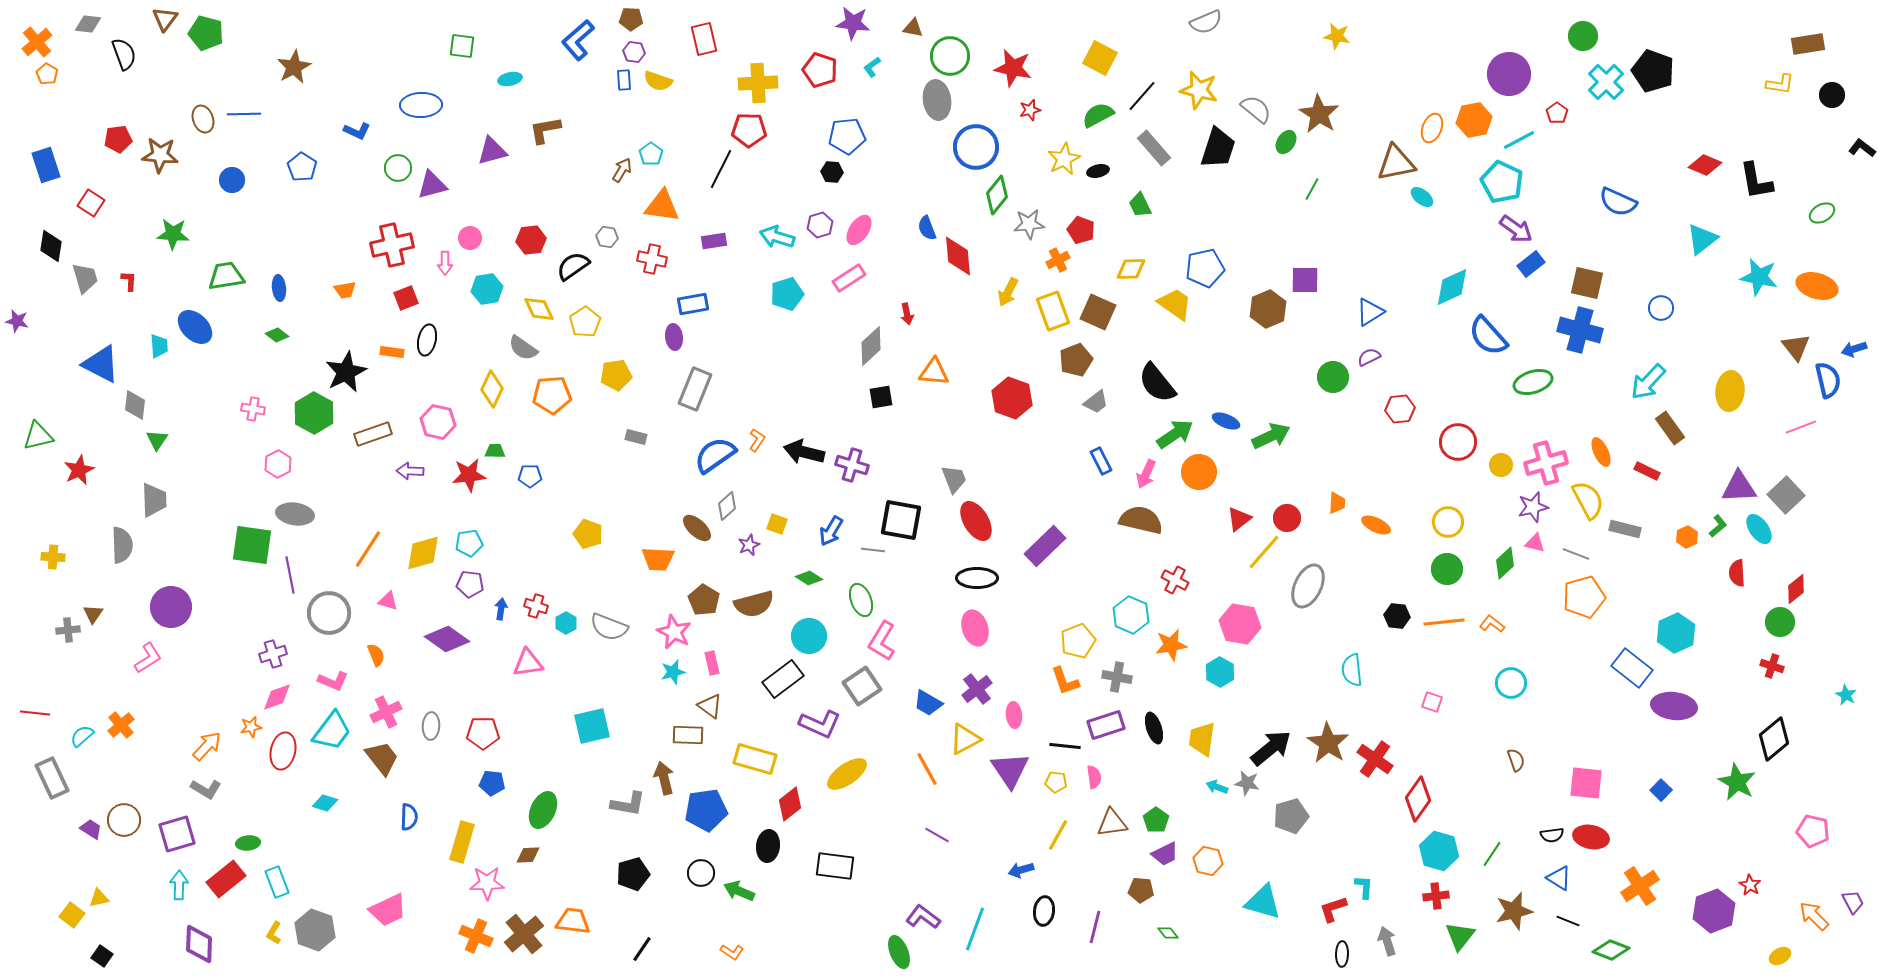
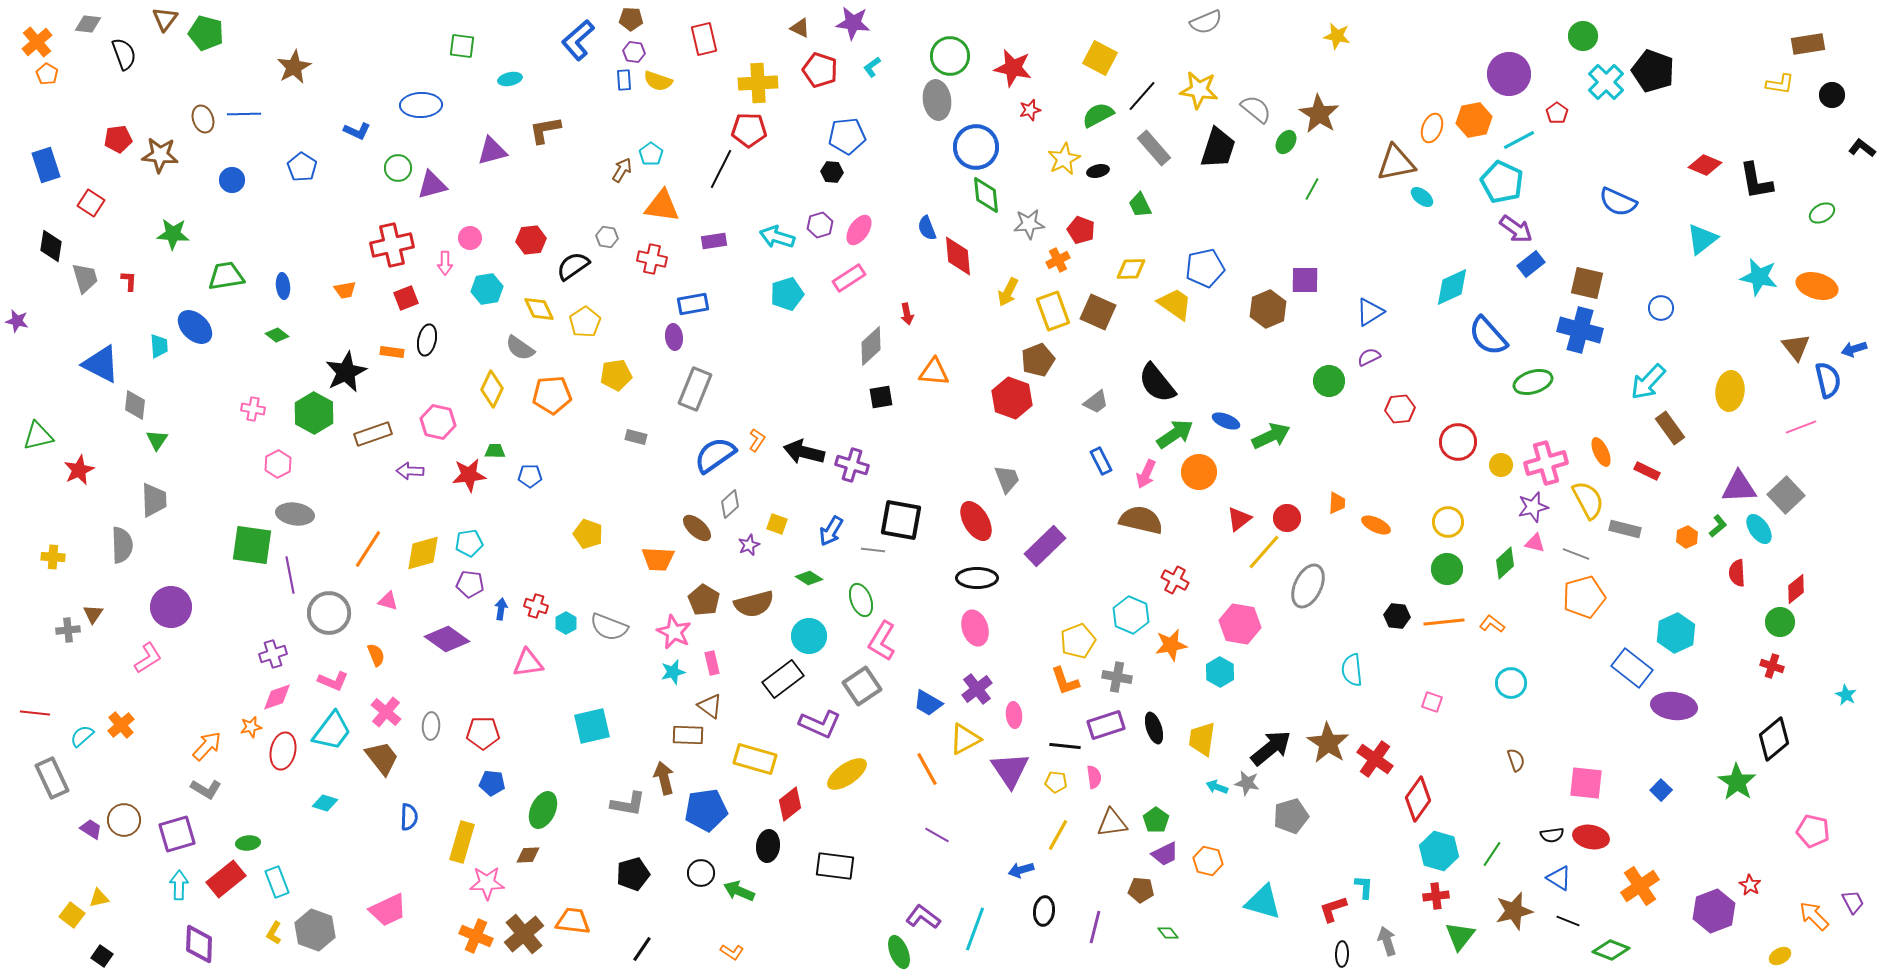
brown triangle at (913, 28): moved 113 px left; rotated 15 degrees clockwise
yellow star at (1199, 90): rotated 6 degrees counterclockwise
green diamond at (997, 195): moved 11 px left; rotated 45 degrees counterclockwise
blue ellipse at (279, 288): moved 4 px right, 2 px up
gray semicircle at (523, 348): moved 3 px left
brown pentagon at (1076, 360): moved 38 px left
green circle at (1333, 377): moved 4 px left, 4 px down
gray trapezoid at (954, 479): moved 53 px right
gray diamond at (727, 506): moved 3 px right, 2 px up
pink cross at (386, 712): rotated 24 degrees counterclockwise
green star at (1737, 782): rotated 6 degrees clockwise
